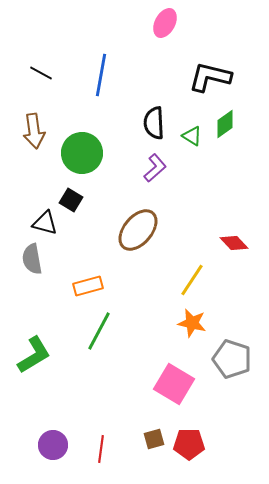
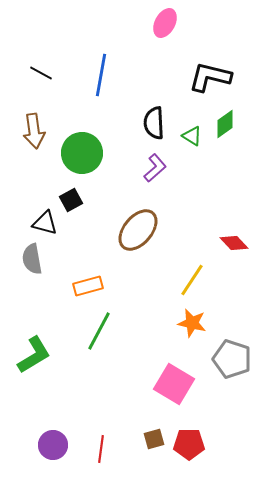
black square: rotated 30 degrees clockwise
